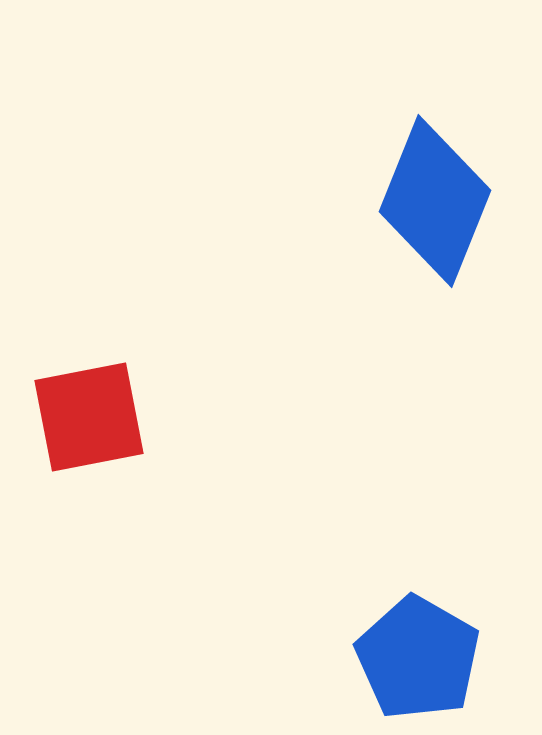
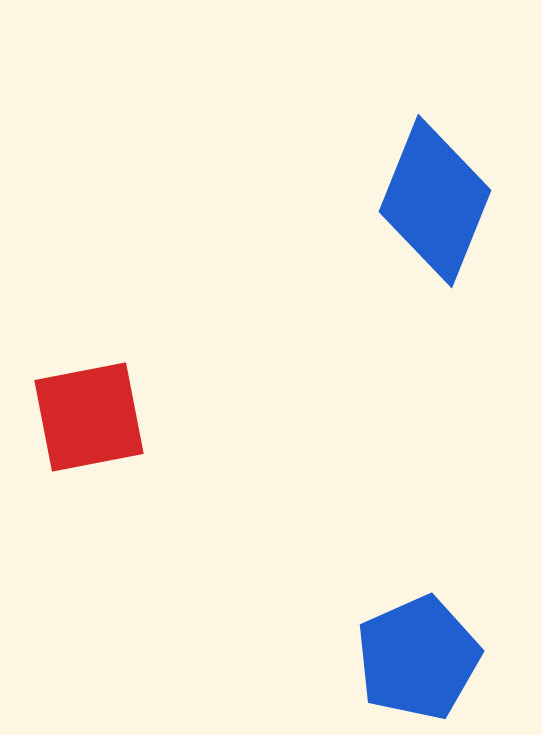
blue pentagon: rotated 18 degrees clockwise
